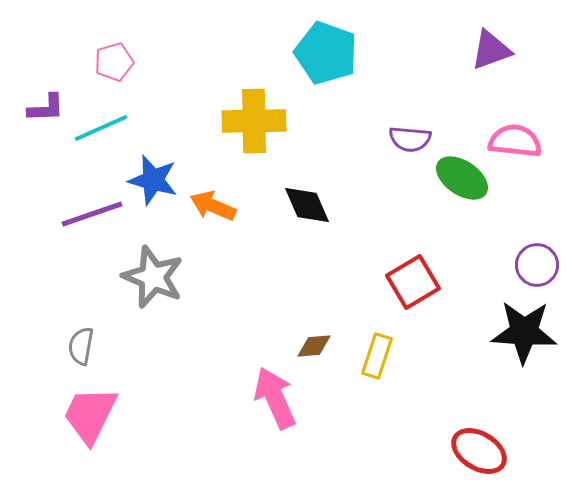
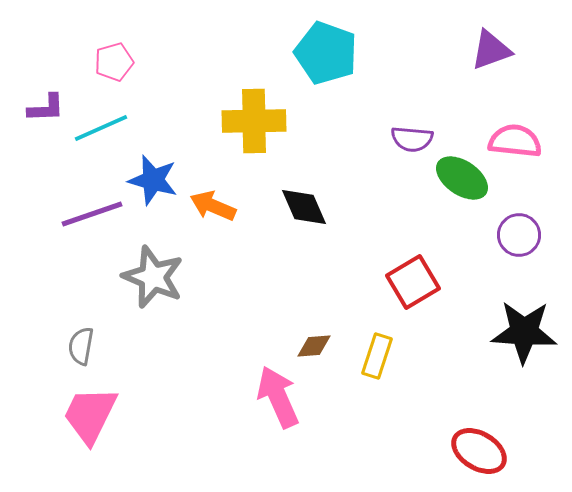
purple semicircle: moved 2 px right
black diamond: moved 3 px left, 2 px down
purple circle: moved 18 px left, 30 px up
pink arrow: moved 3 px right, 1 px up
